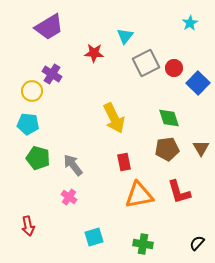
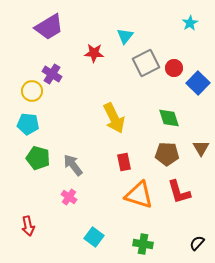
brown pentagon: moved 5 px down; rotated 10 degrees clockwise
orange triangle: rotated 28 degrees clockwise
cyan square: rotated 36 degrees counterclockwise
